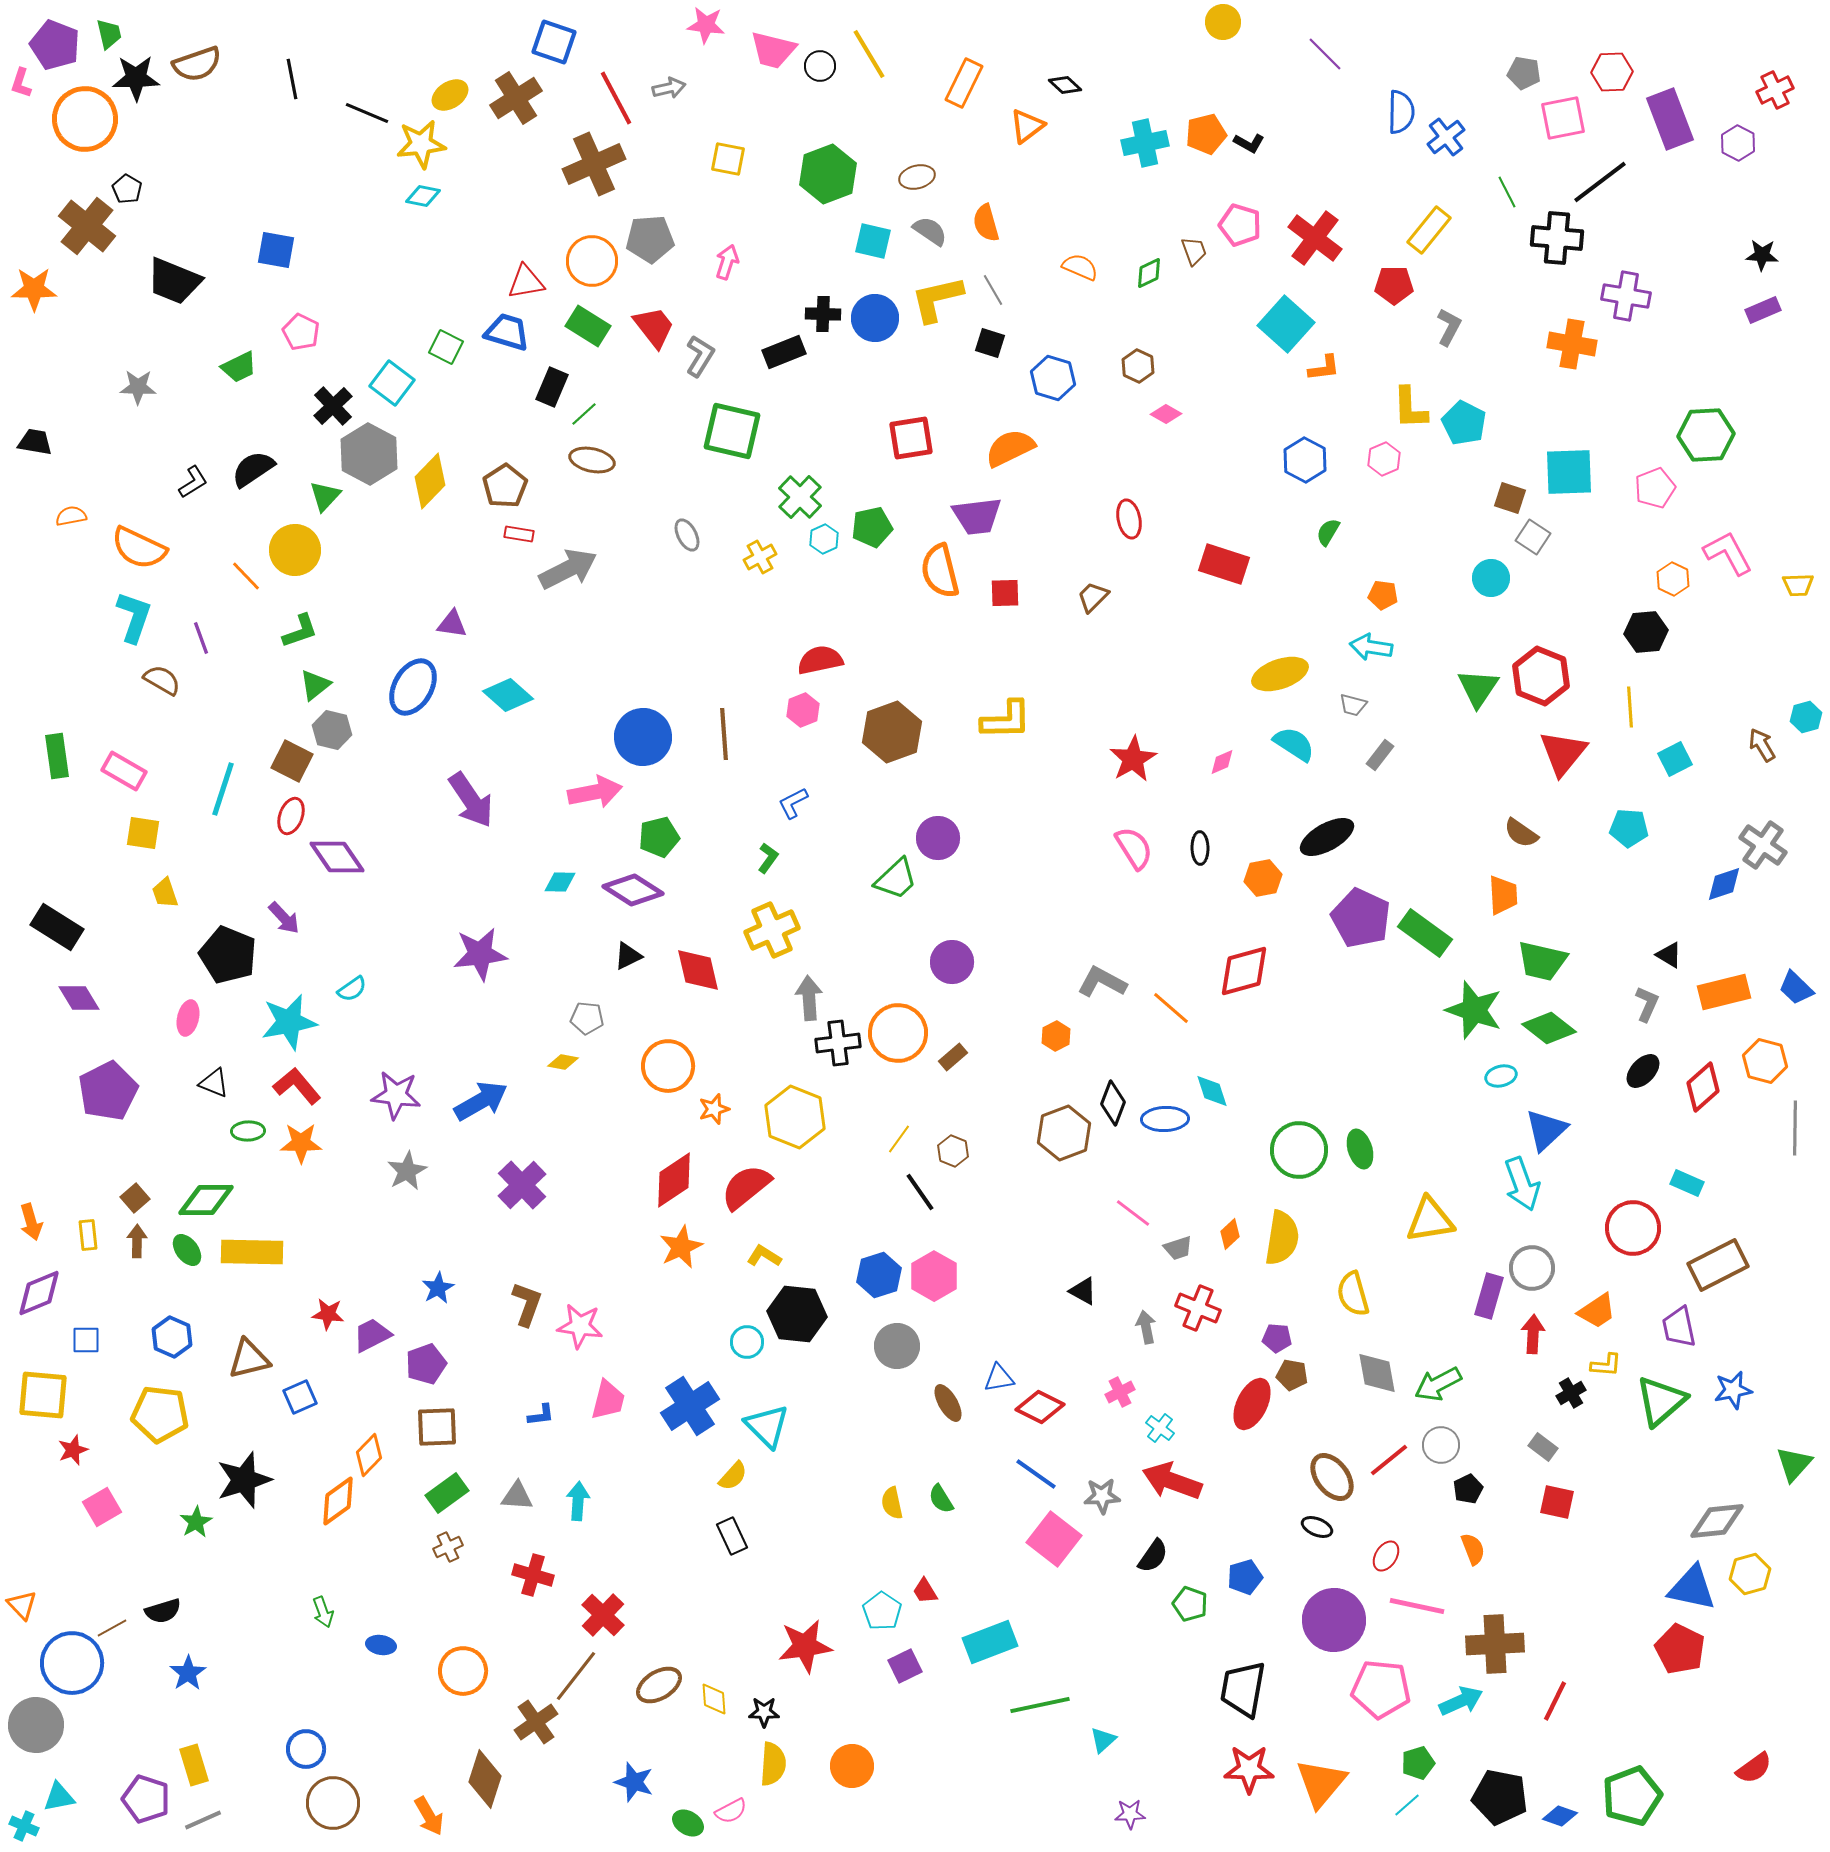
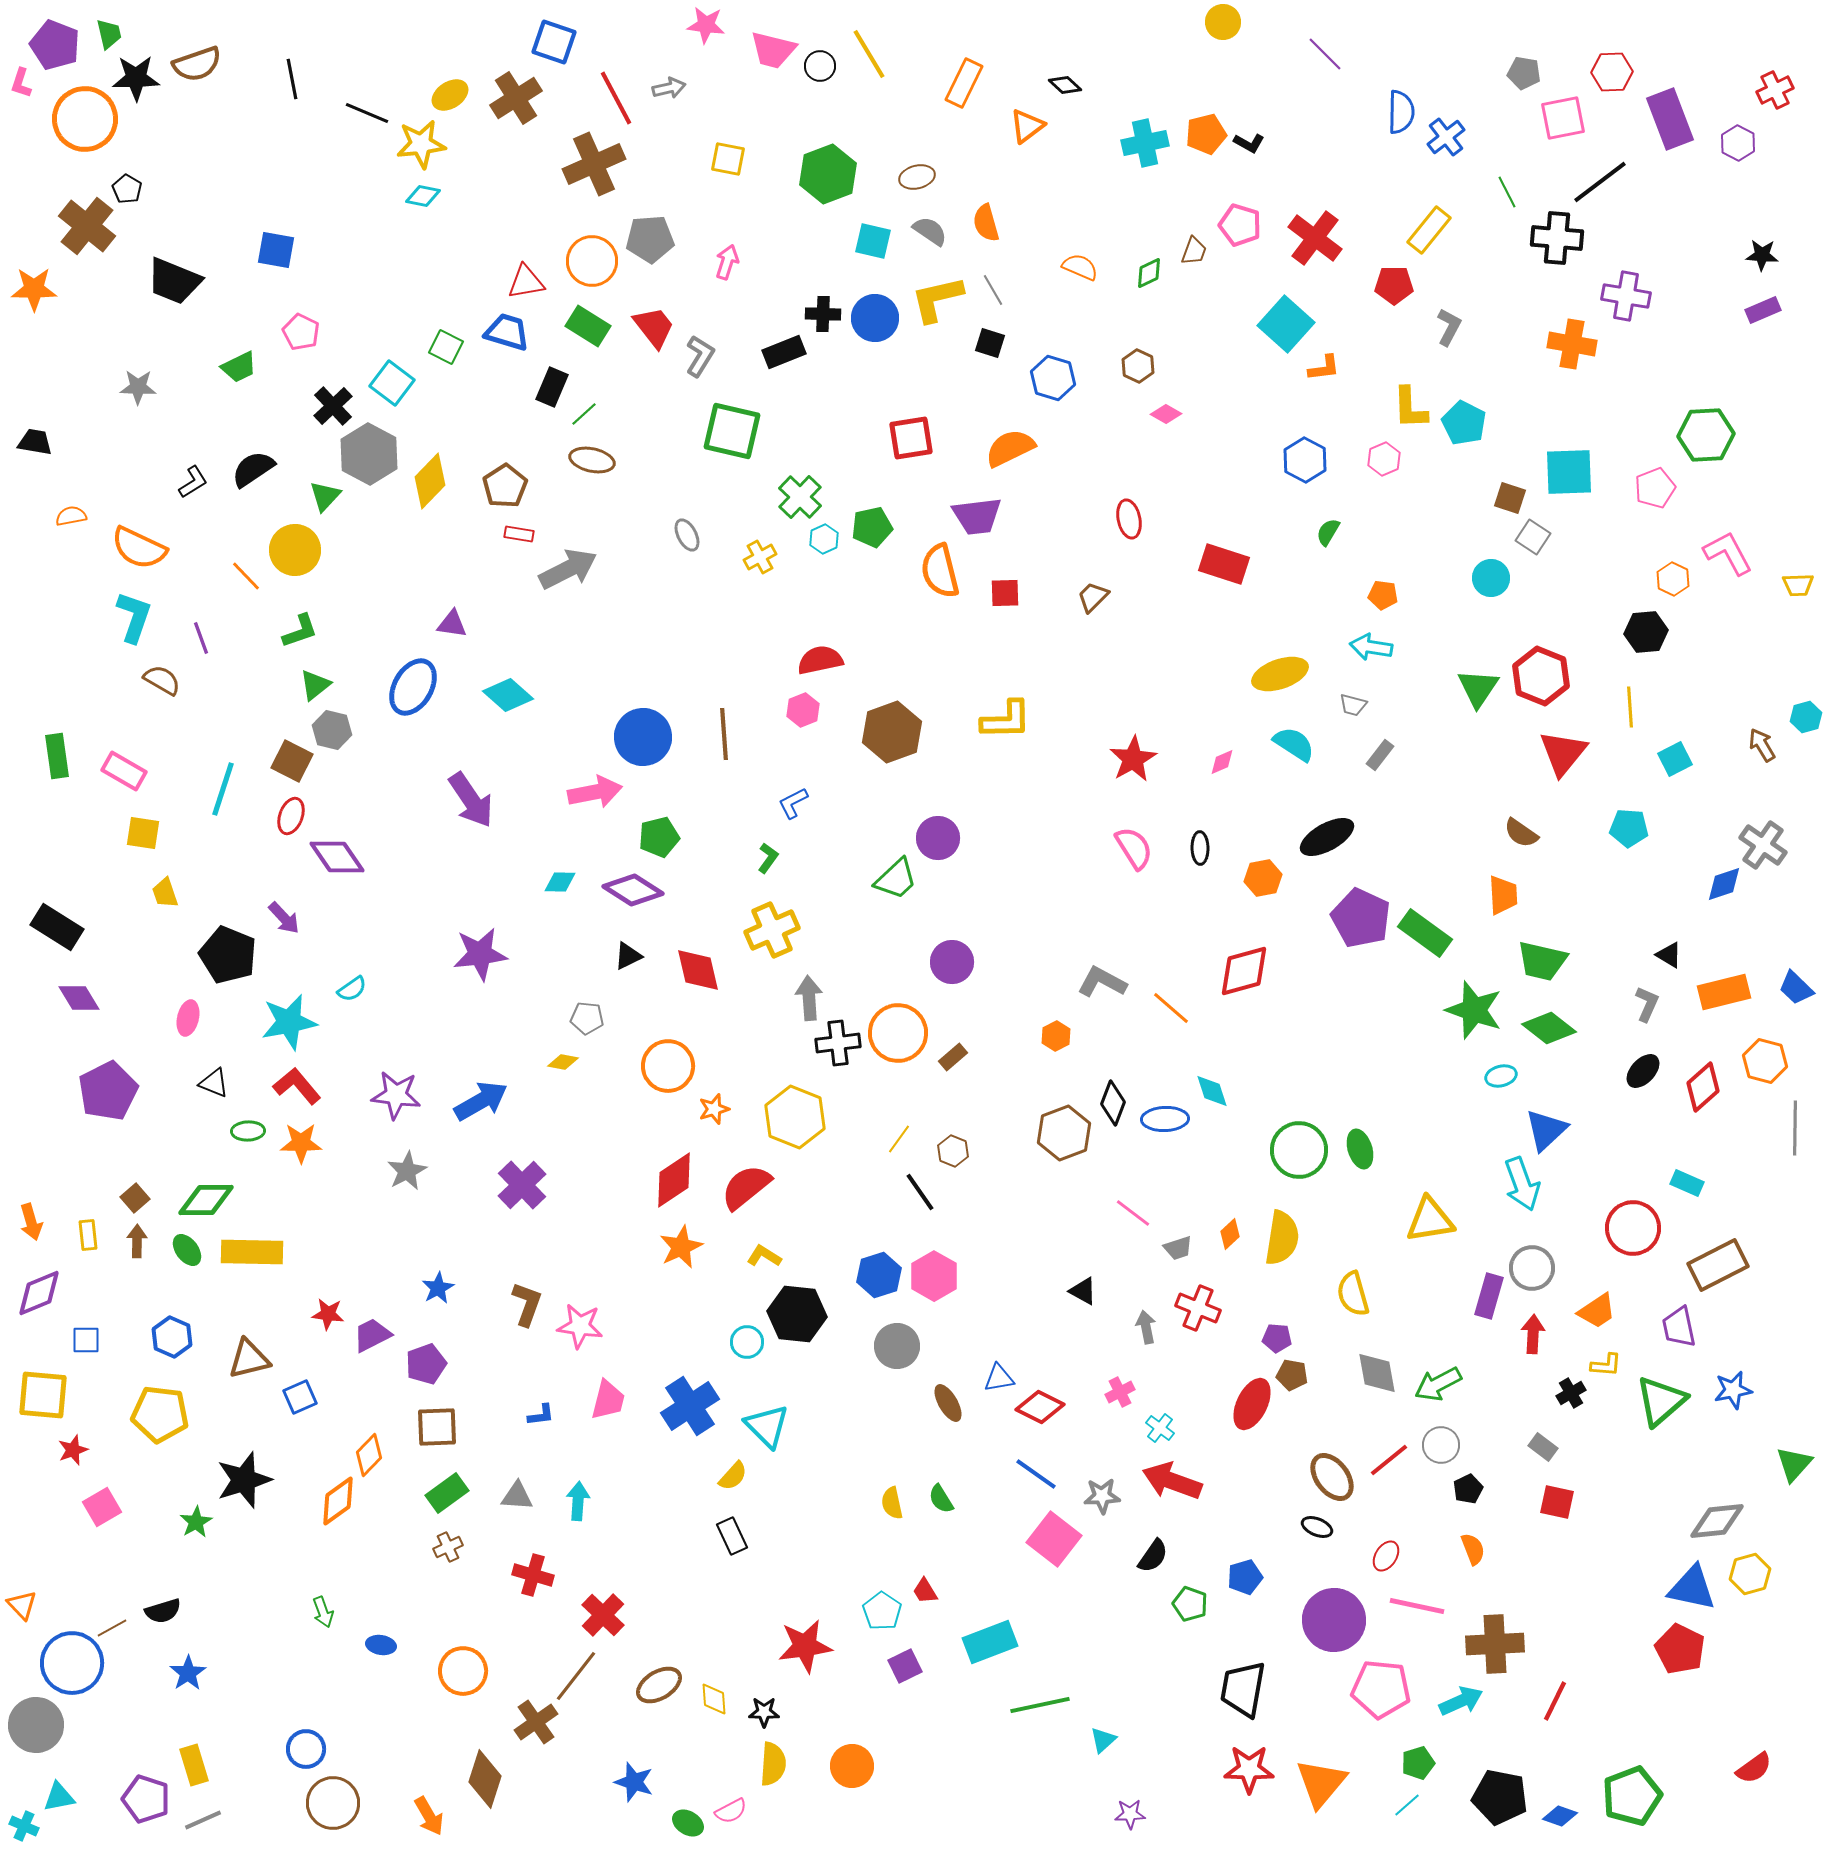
brown trapezoid at (1194, 251): rotated 40 degrees clockwise
